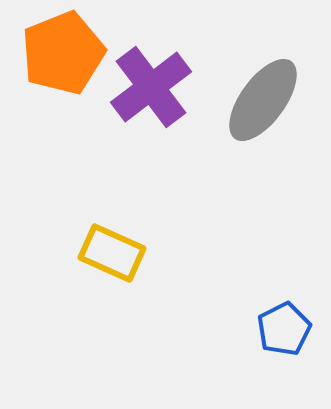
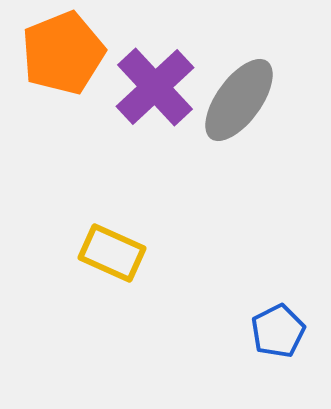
purple cross: moved 4 px right; rotated 6 degrees counterclockwise
gray ellipse: moved 24 px left
blue pentagon: moved 6 px left, 2 px down
